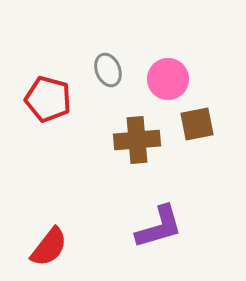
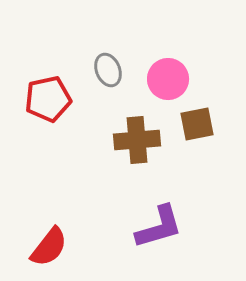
red pentagon: rotated 27 degrees counterclockwise
